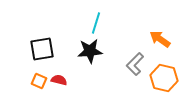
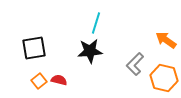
orange arrow: moved 6 px right, 1 px down
black square: moved 8 px left, 1 px up
orange square: rotated 28 degrees clockwise
